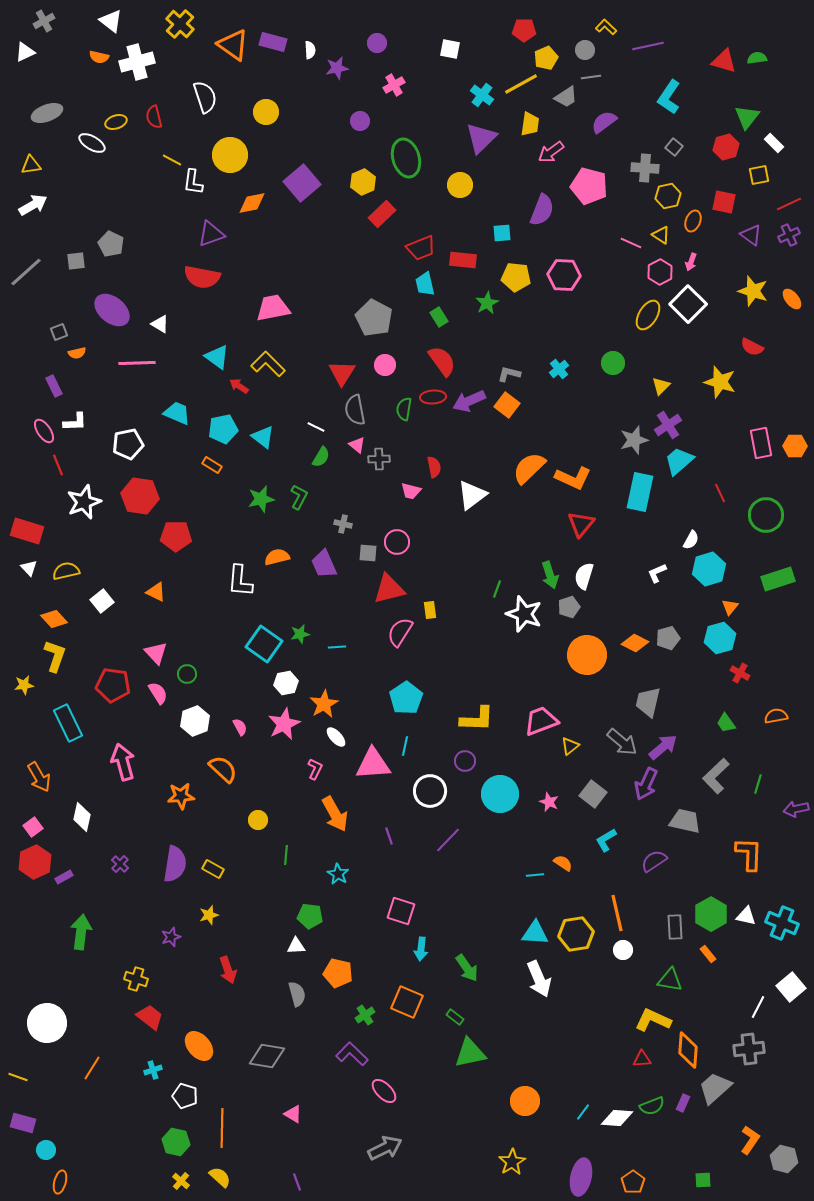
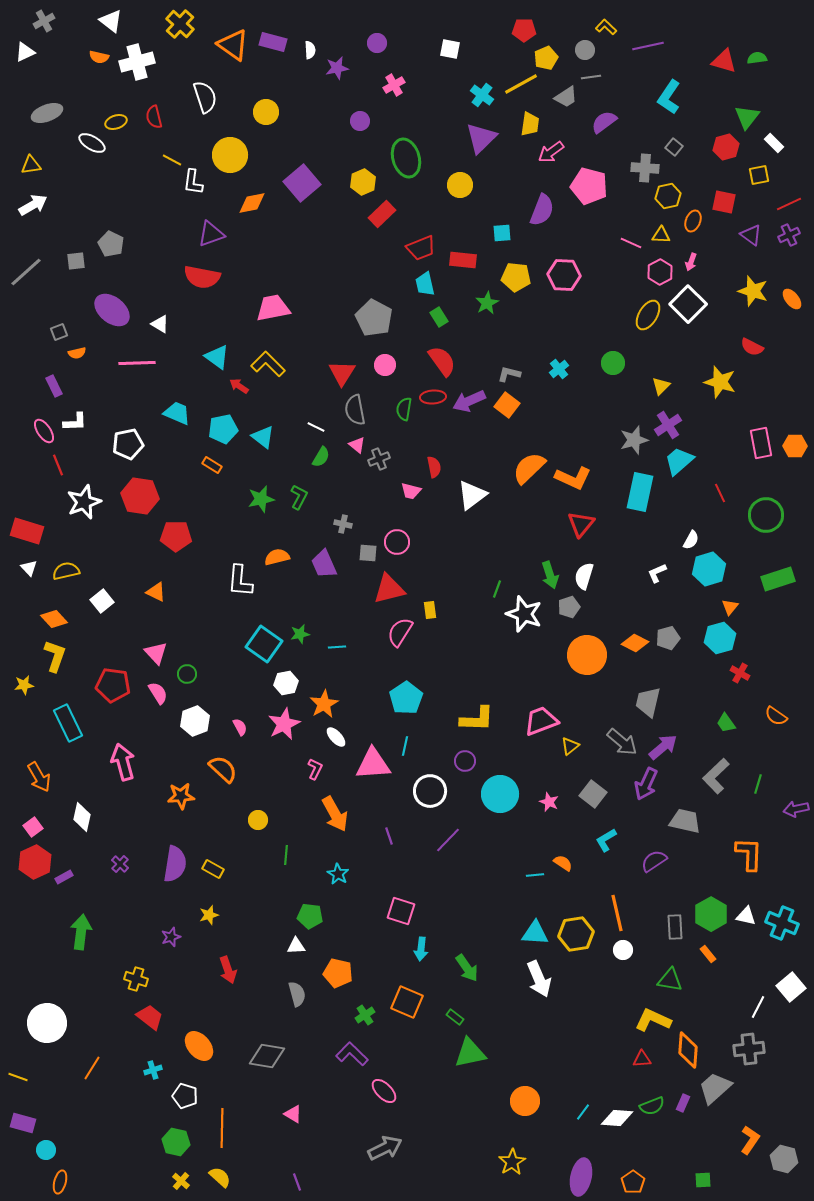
yellow triangle at (661, 235): rotated 30 degrees counterclockwise
gray cross at (379, 459): rotated 20 degrees counterclockwise
orange semicircle at (776, 716): rotated 135 degrees counterclockwise
